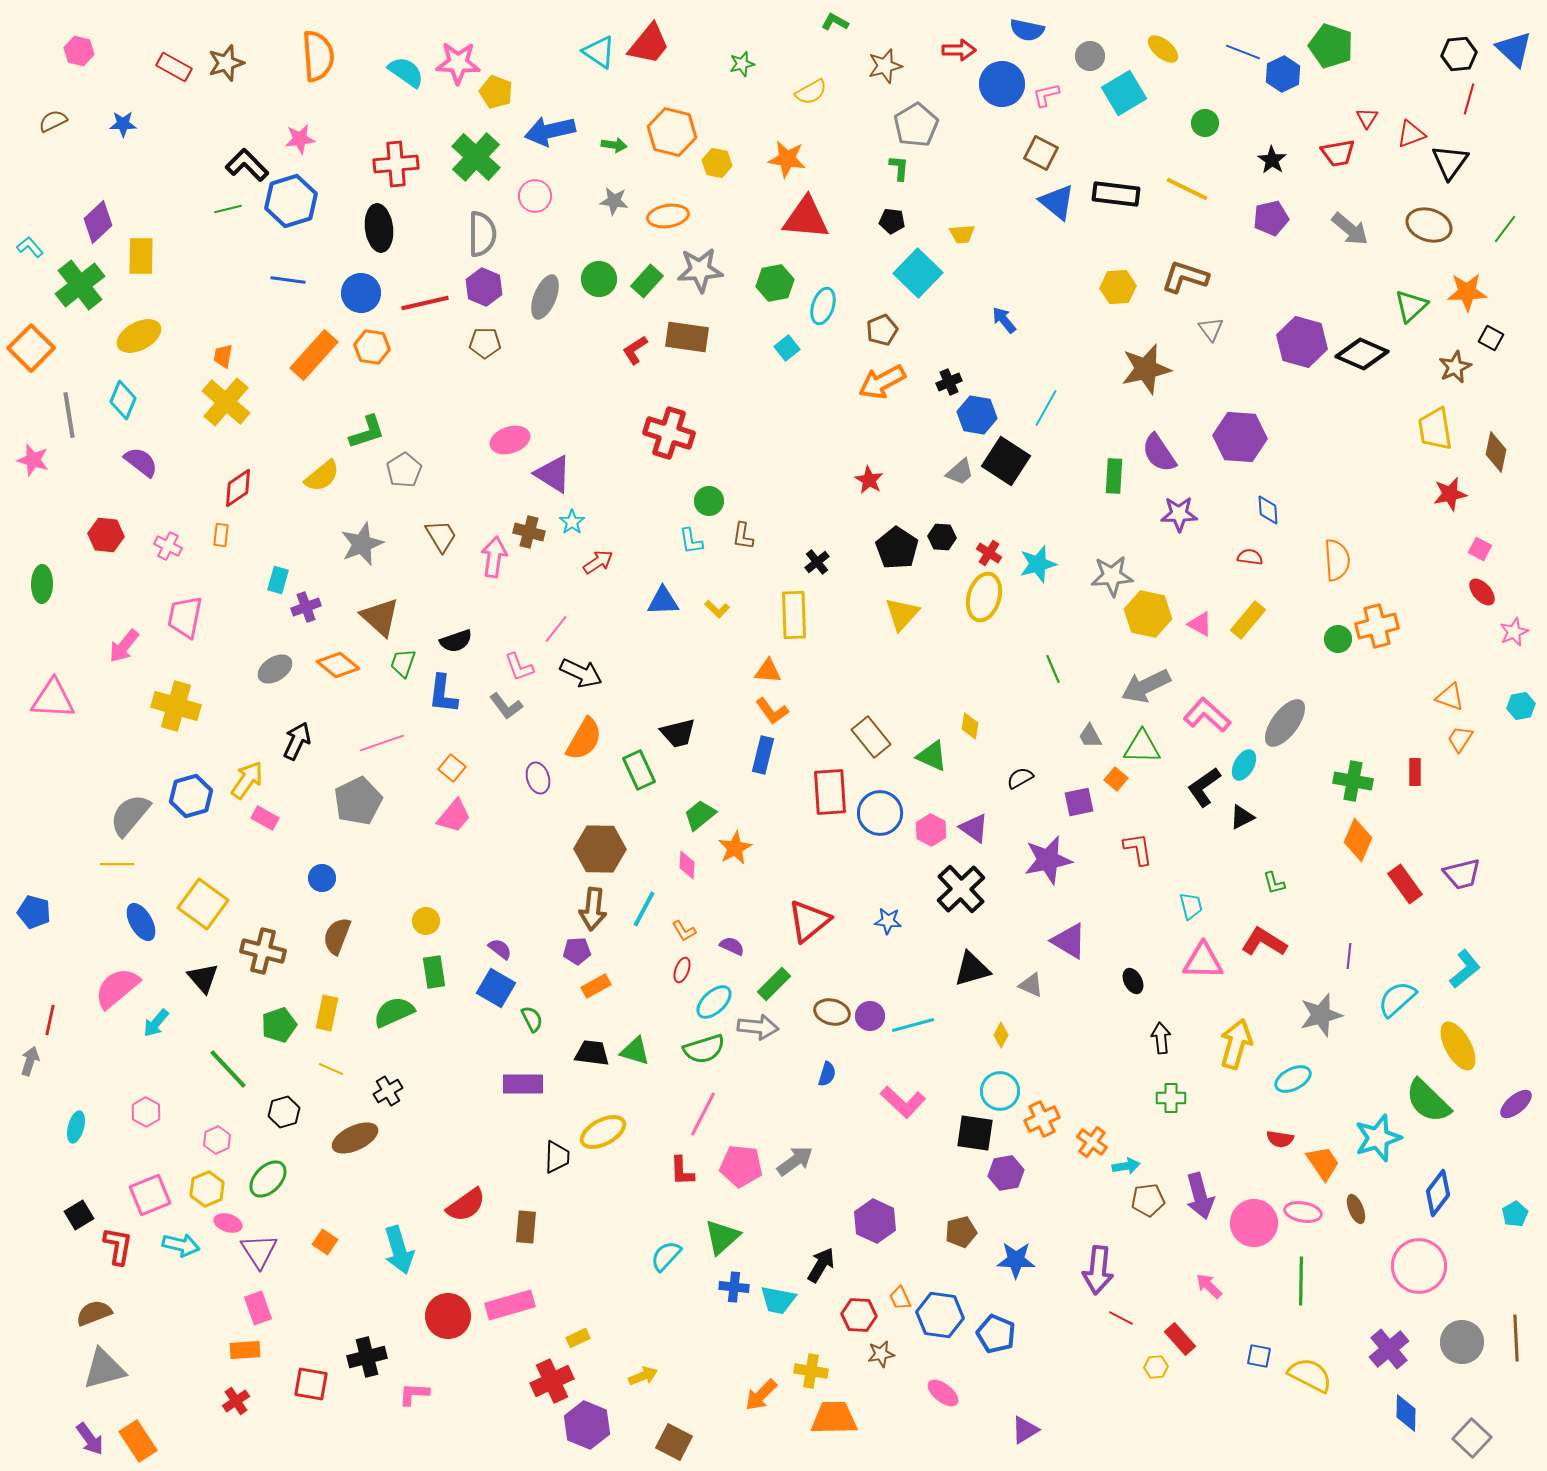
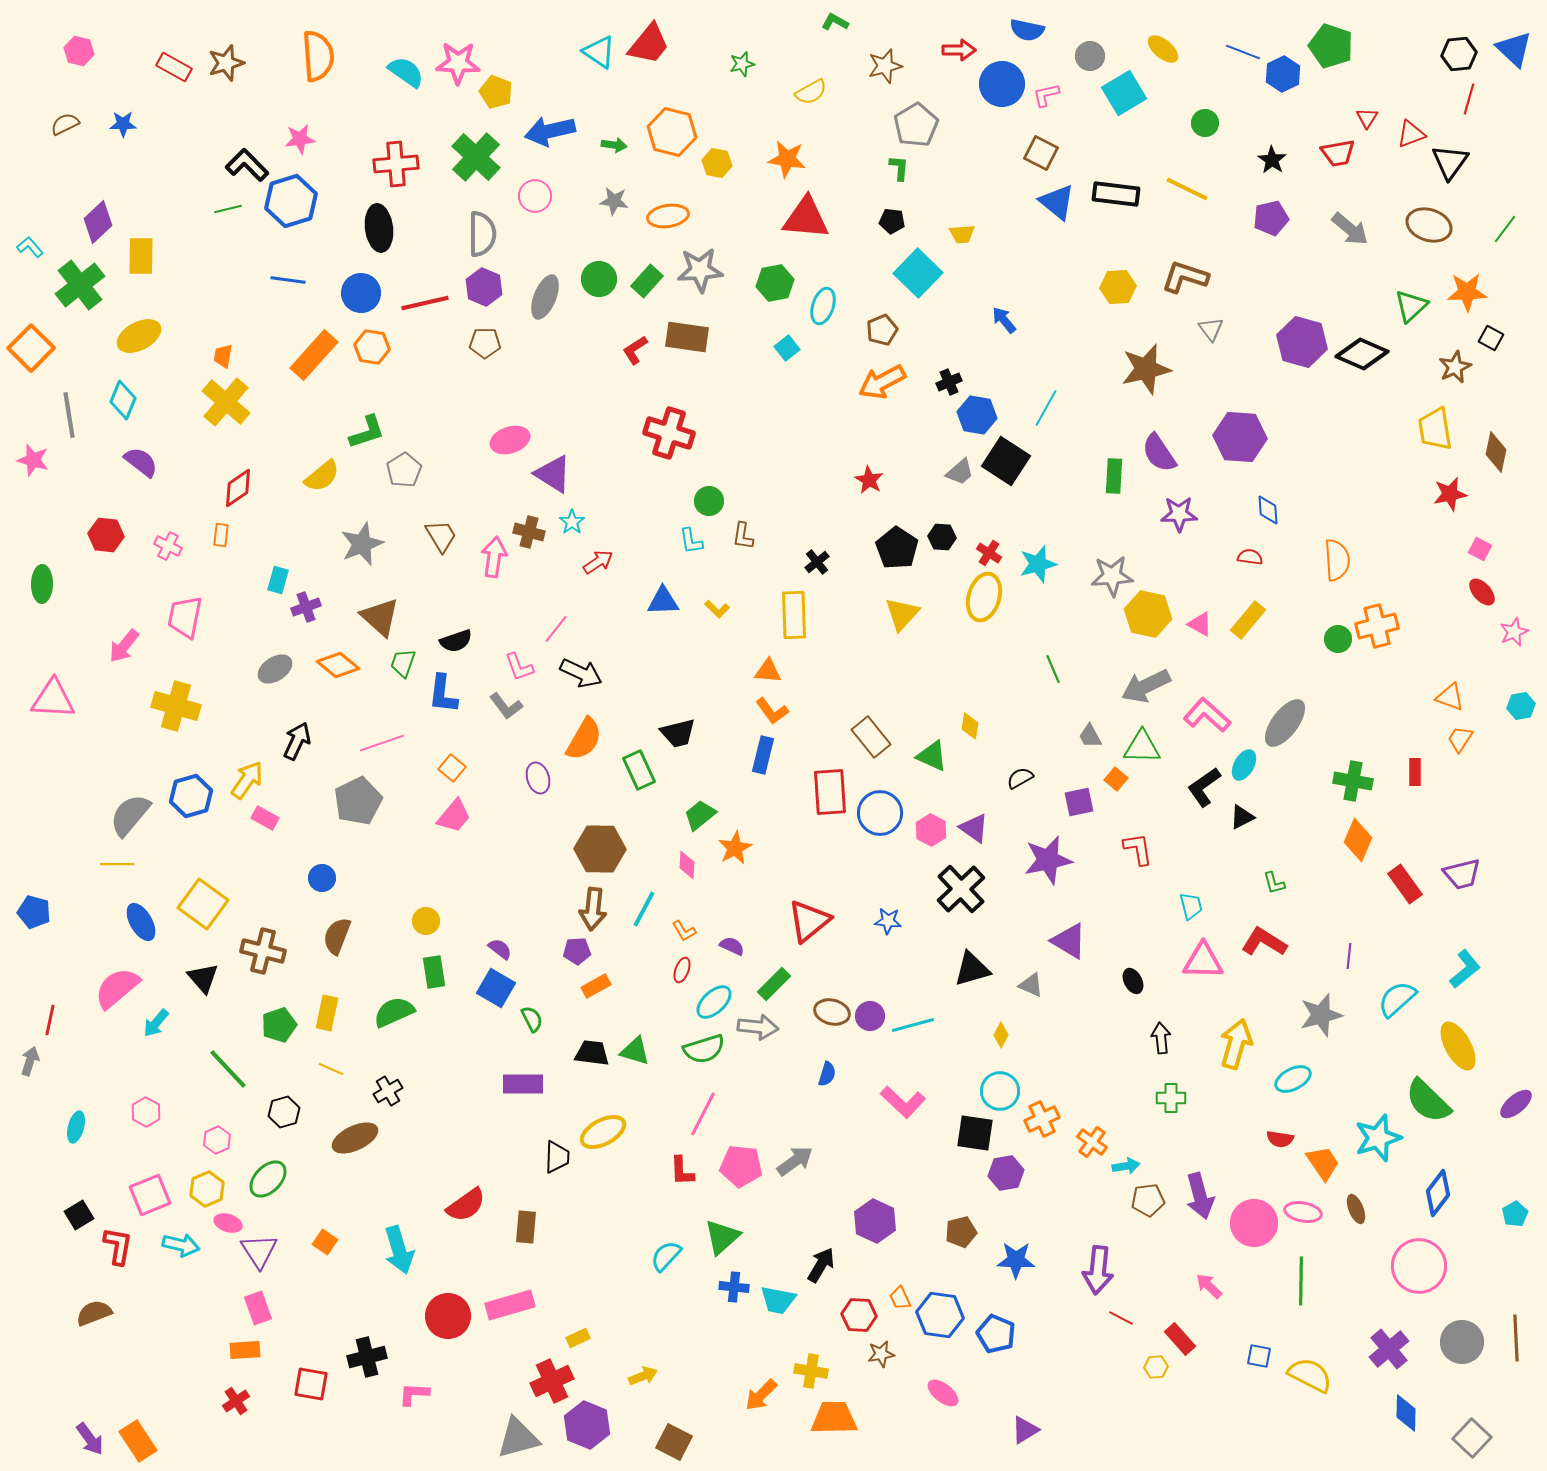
brown semicircle at (53, 121): moved 12 px right, 3 px down
gray triangle at (104, 1369): moved 414 px right, 69 px down
